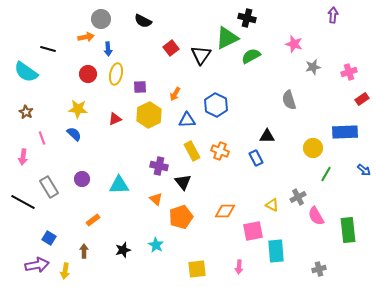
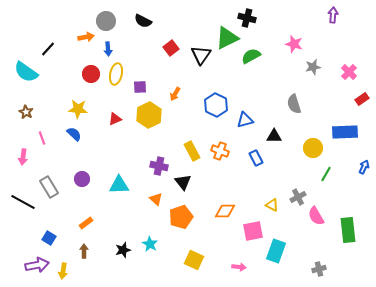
gray circle at (101, 19): moved 5 px right, 2 px down
black line at (48, 49): rotated 63 degrees counterclockwise
pink cross at (349, 72): rotated 28 degrees counterclockwise
red circle at (88, 74): moved 3 px right
gray semicircle at (289, 100): moved 5 px right, 4 px down
blue triangle at (187, 120): moved 58 px right; rotated 12 degrees counterclockwise
black triangle at (267, 136): moved 7 px right
blue arrow at (364, 170): moved 3 px up; rotated 104 degrees counterclockwise
orange rectangle at (93, 220): moved 7 px left, 3 px down
cyan star at (156, 245): moved 6 px left, 1 px up
cyan rectangle at (276, 251): rotated 25 degrees clockwise
pink arrow at (239, 267): rotated 88 degrees counterclockwise
yellow square at (197, 269): moved 3 px left, 9 px up; rotated 30 degrees clockwise
yellow arrow at (65, 271): moved 2 px left
